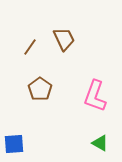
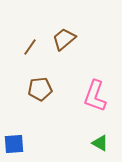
brown trapezoid: rotated 105 degrees counterclockwise
brown pentagon: rotated 30 degrees clockwise
